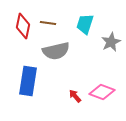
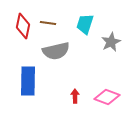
blue rectangle: rotated 8 degrees counterclockwise
pink diamond: moved 5 px right, 5 px down
red arrow: rotated 40 degrees clockwise
